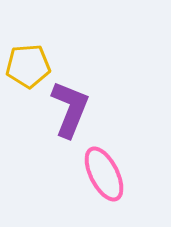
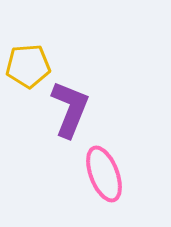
pink ellipse: rotated 6 degrees clockwise
